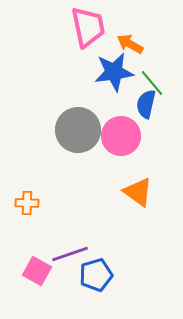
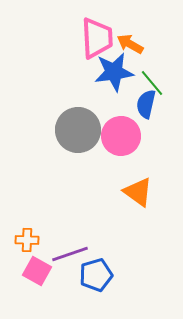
pink trapezoid: moved 9 px right, 11 px down; rotated 9 degrees clockwise
orange cross: moved 37 px down
